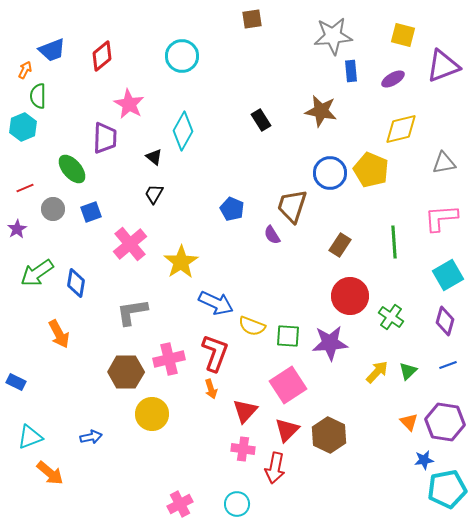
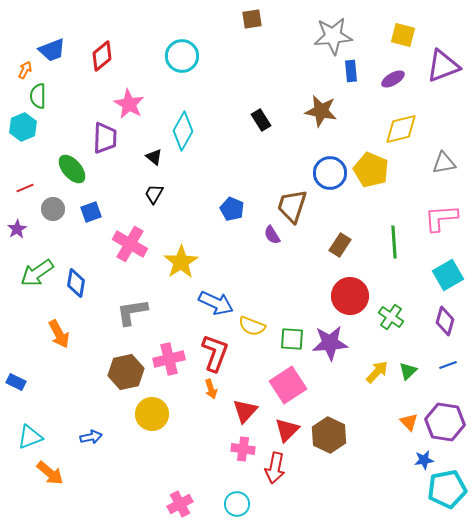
pink cross at (130, 244): rotated 20 degrees counterclockwise
green square at (288, 336): moved 4 px right, 3 px down
brown hexagon at (126, 372): rotated 12 degrees counterclockwise
